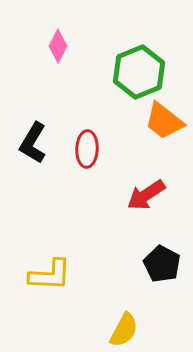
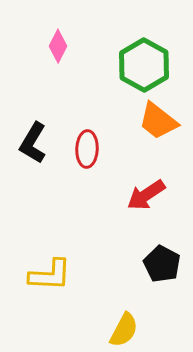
green hexagon: moved 5 px right, 7 px up; rotated 9 degrees counterclockwise
orange trapezoid: moved 6 px left
